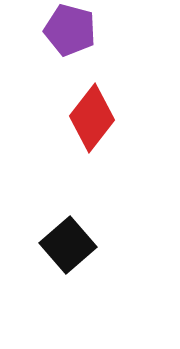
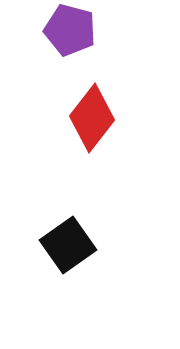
black square: rotated 6 degrees clockwise
